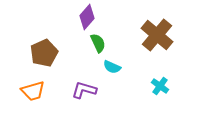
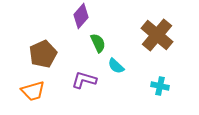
purple diamond: moved 6 px left, 1 px up
brown pentagon: moved 1 px left, 1 px down
cyan semicircle: moved 4 px right, 1 px up; rotated 18 degrees clockwise
cyan cross: rotated 24 degrees counterclockwise
purple L-shape: moved 10 px up
